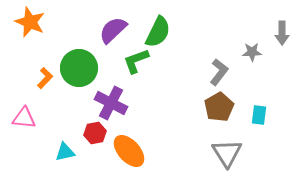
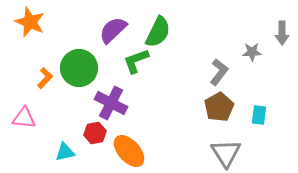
gray triangle: moved 1 px left
